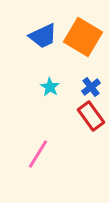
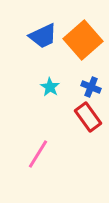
orange square: moved 3 px down; rotated 18 degrees clockwise
blue cross: rotated 30 degrees counterclockwise
red rectangle: moved 3 px left, 1 px down
